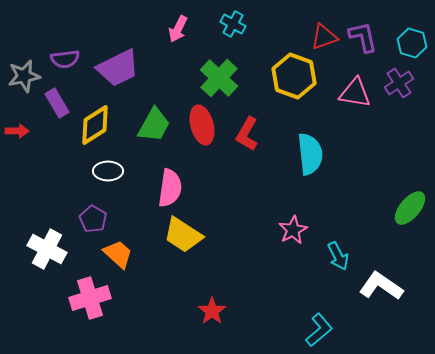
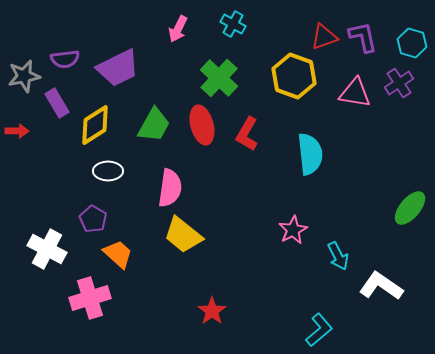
yellow trapezoid: rotated 6 degrees clockwise
